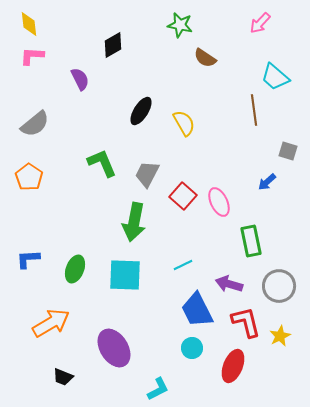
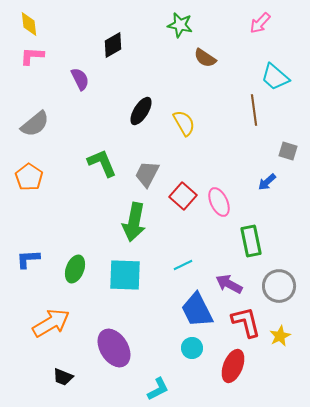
purple arrow: rotated 12 degrees clockwise
